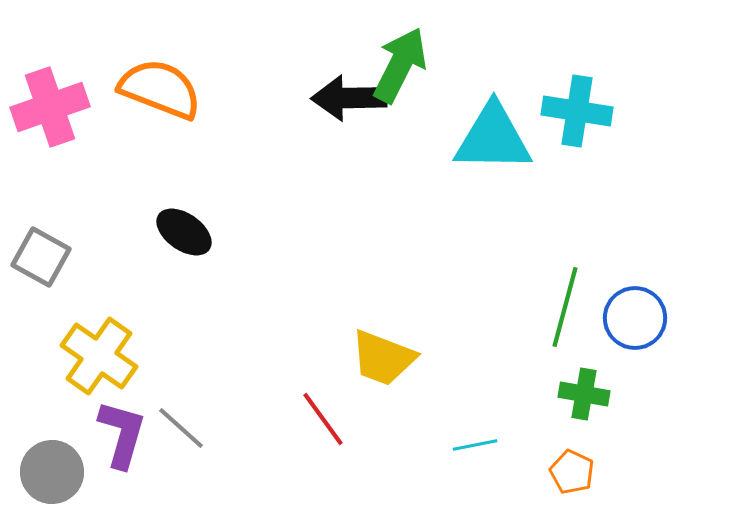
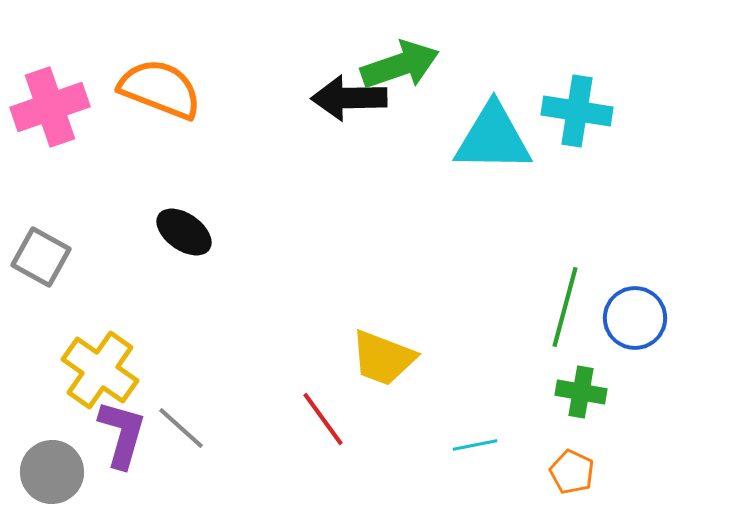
green arrow: rotated 44 degrees clockwise
yellow cross: moved 1 px right, 14 px down
green cross: moved 3 px left, 2 px up
